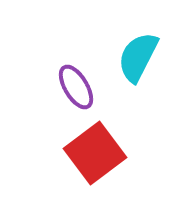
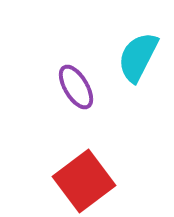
red square: moved 11 px left, 28 px down
